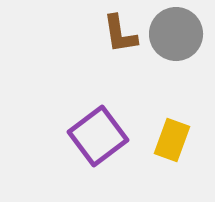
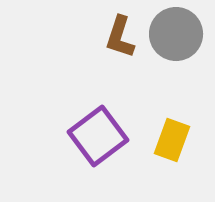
brown L-shape: moved 3 px down; rotated 27 degrees clockwise
